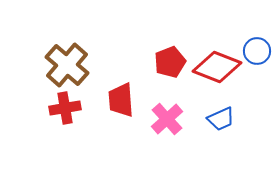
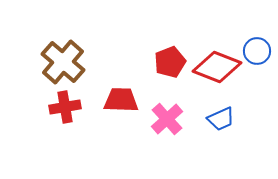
brown cross: moved 4 px left, 3 px up
red trapezoid: rotated 96 degrees clockwise
red cross: moved 1 px up
